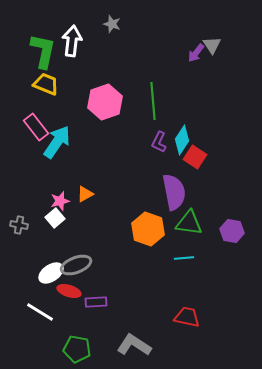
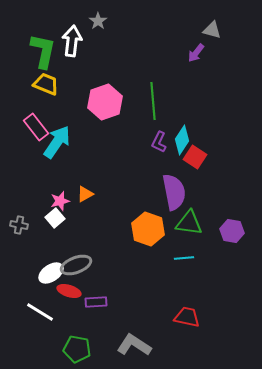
gray star: moved 14 px left, 3 px up; rotated 18 degrees clockwise
gray triangle: moved 15 px up; rotated 42 degrees counterclockwise
